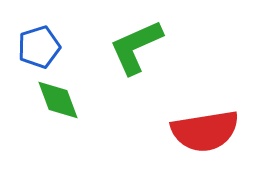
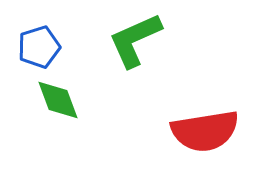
green L-shape: moved 1 px left, 7 px up
